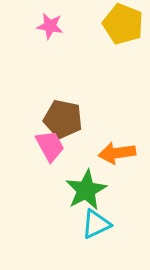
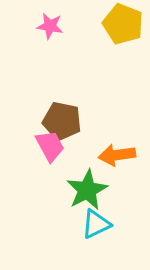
brown pentagon: moved 1 px left, 2 px down
orange arrow: moved 2 px down
green star: moved 1 px right
